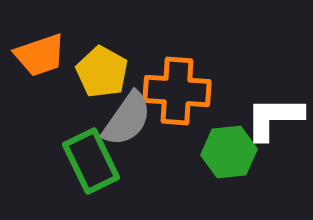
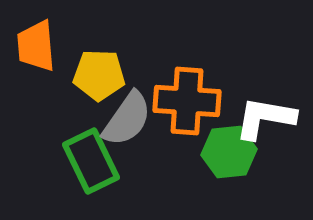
orange trapezoid: moved 4 px left, 9 px up; rotated 104 degrees clockwise
yellow pentagon: moved 3 px left, 3 px down; rotated 27 degrees counterclockwise
orange cross: moved 10 px right, 10 px down
white L-shape: moved 9 px left; rotated 10 degrees clockwise
